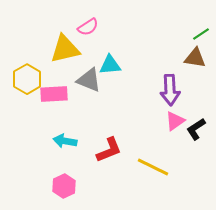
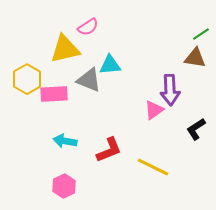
pink triangle: moved 21 px left, 11 px up
